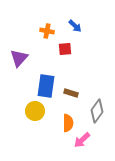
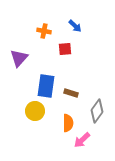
orange cross: moved 3 px left
